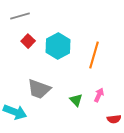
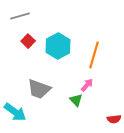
pink arrow: moved 12 px left, 10 px up; rotated 16 degrees clockwise
cyan arrow: rotated 15 degrees clockwise
